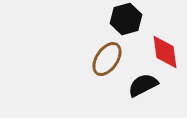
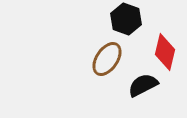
black hexagon: rotated 24 degrees counterclockwise
red diamond: rotated 21 degrees clockwise
